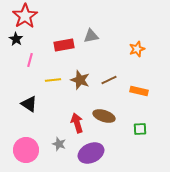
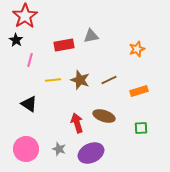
black star: moved 1 px down
orange rectangle: rotated 30 degrees counterclockwise
green square: moved 1 px right, 1 px up
gray star: moved 5 px down
pink circle: moved 1 px up
